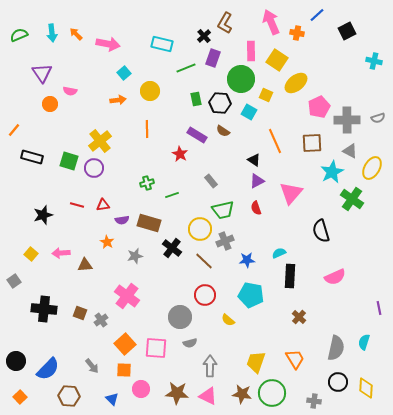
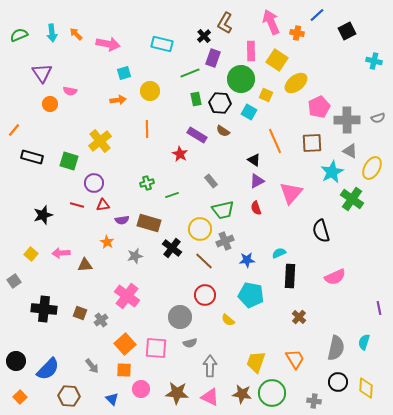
green line at (186, 68): moved 4 px right, 5 px down
cyan square at (124, 73): rotated 24 degrees clockwise
purple circle at (94, 168): moved 15 px down
pink triangle at (208, 396): moved 2 px right, 1 px down
